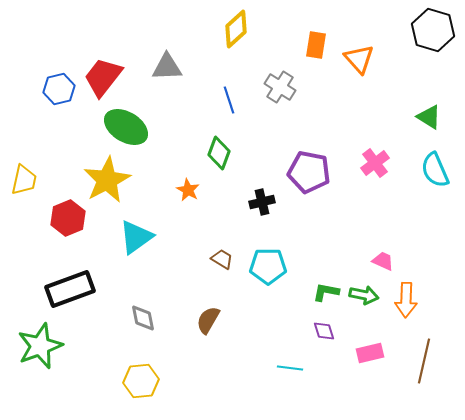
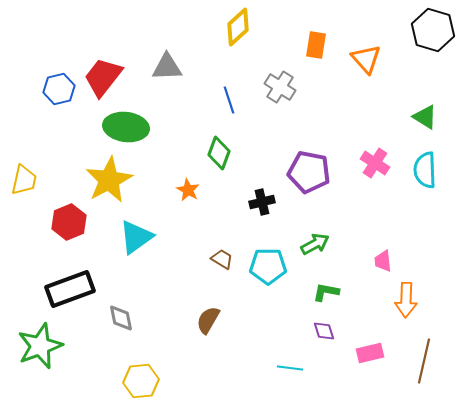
yellow diamond: moved 2 px right, 2 px up
orange triangle: moved 7 px right
green triangle: moved 4 px left
green ellipse: rotated 24 degrees counterclockwise
pink cross: rotated 20 degrees counterclockwise
cyan semicircle: moved 10 px left; rotated 21 degrees clockwise
yellow star: moved 2 px right
red hexagon: moved 1 px right, 4 px down
pink trapezoid: rotated 120 degrees counterclockwise
green arrow: moved 49 px left, 51 px up; rotated 40 degrees counterclockwise
gray diamond: moved 22 px left
